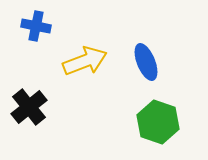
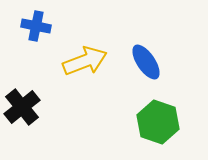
blue ellipse: rotated 12 degrees counterclockwise
black cross: moved 7 px left
